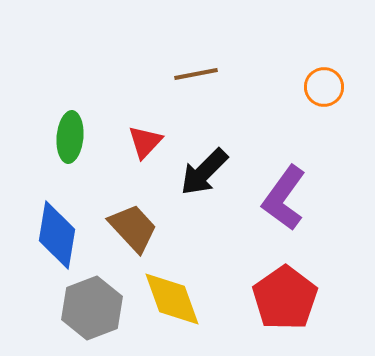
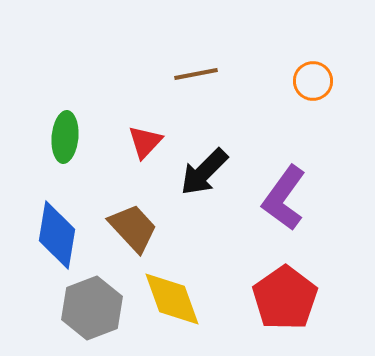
orange circle: moved 11 px left, 6 px up
green ellipse: moved 5 px left
